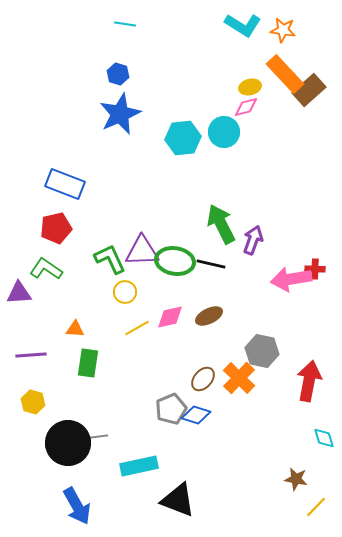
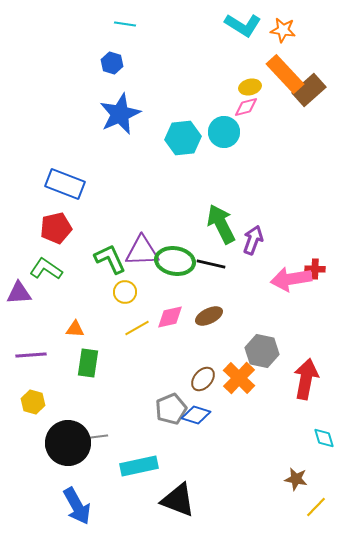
blue hexagon at (118, 74): moved 6 px left, 11 px up
red arrow at (309, 381): moved 3 px left, 2 px up
